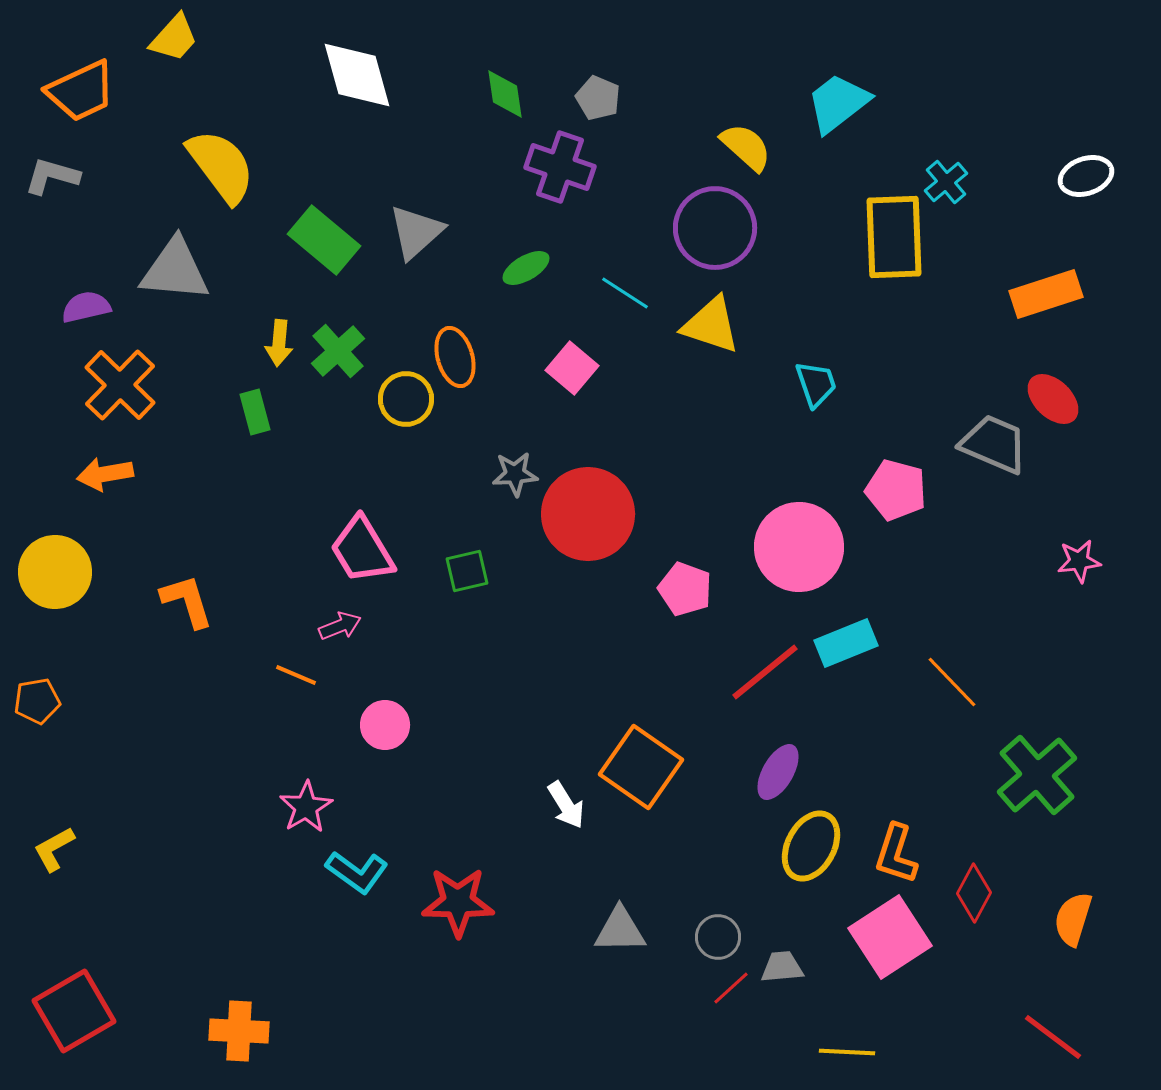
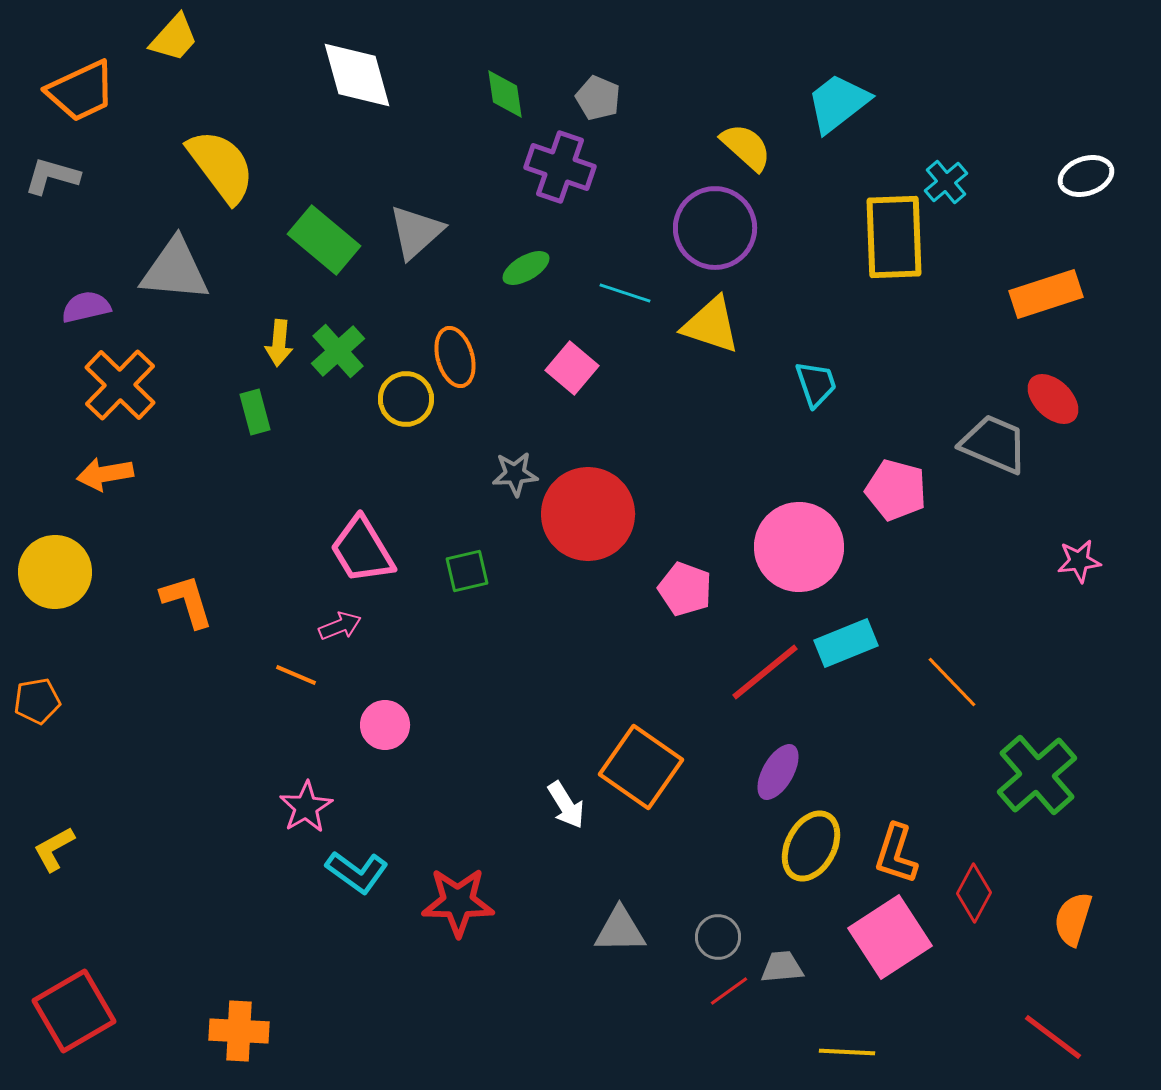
cyan line at (625, 293): rotated 15 degrees counterclockwise
red line at (731, 988): moved 2 px left, 3 px down; rotated 6 degrees clockwise
